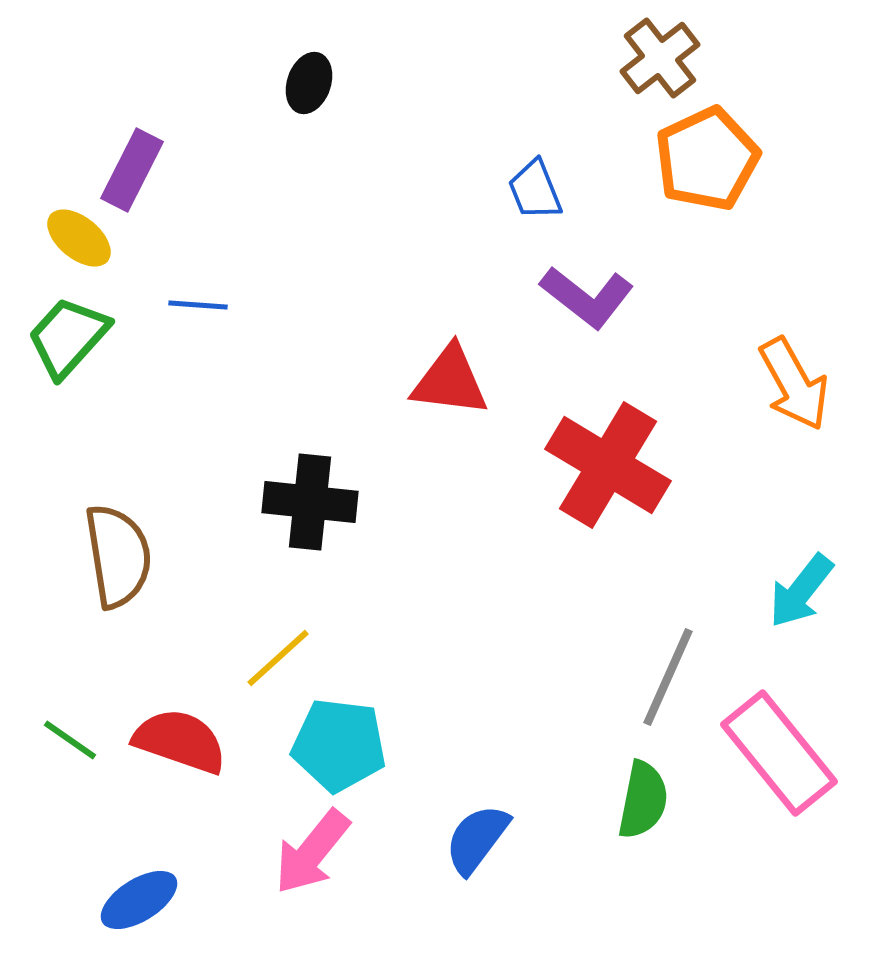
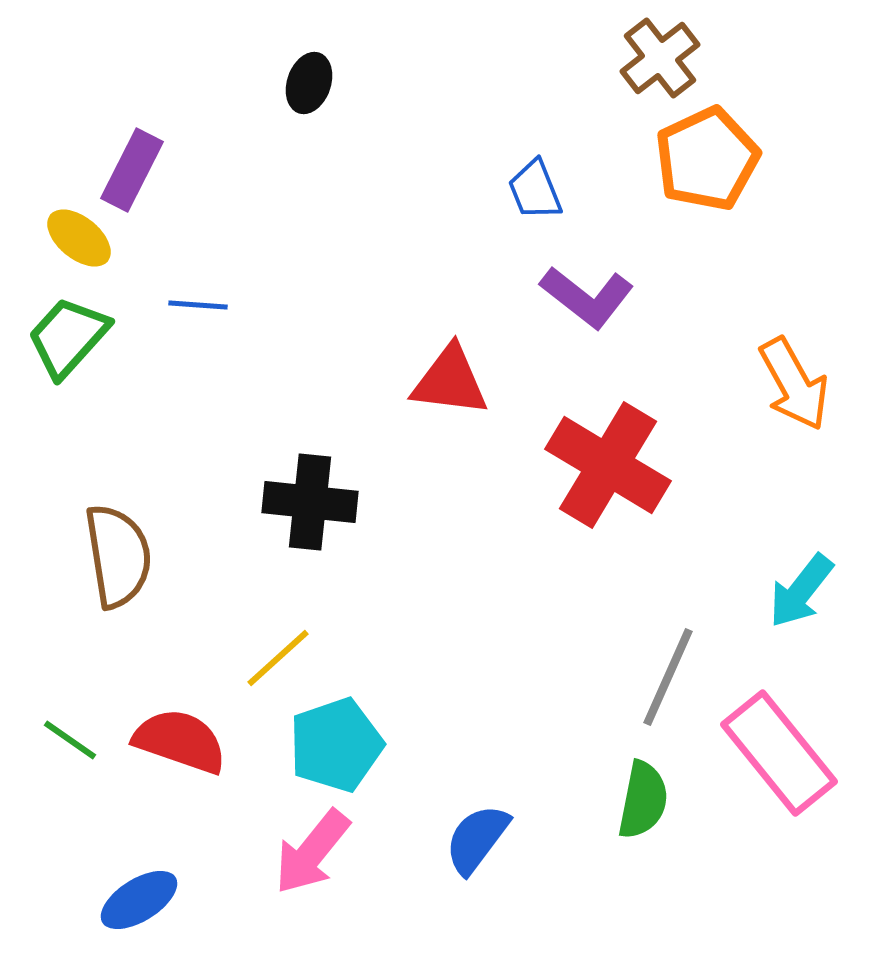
cyan pentagon: moved 3 px left; rotated 26 degrees counterclockwise
